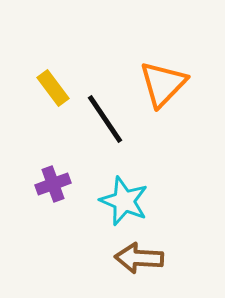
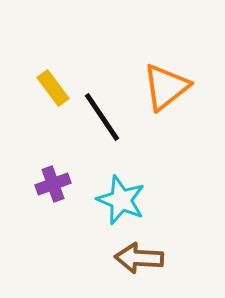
orange triangle: moved 3 px right, 3 px down; rotated 8 degrees clockwise
black line: moved 3 px left, 2 px up
cyan star: moved 3 px left, 1 px up
